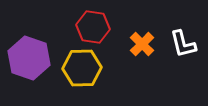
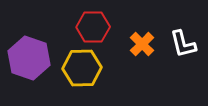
red hexagon: rotated 8 degrees counterclockwise
